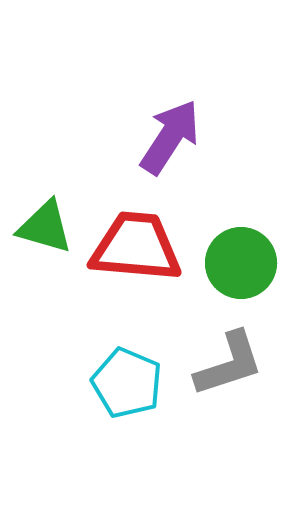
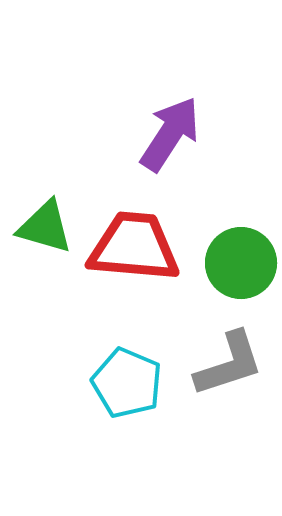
purple arrow: moved 3 px up
red trapezoid: moved 2 px left
